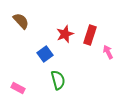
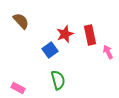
red rectangle: rotated 30 degrees counterclockwise
blue square: moved 5 px right, 4 px up
